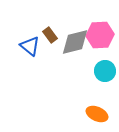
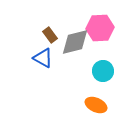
pink hexagon: moved 7 px up
blue triangle: moved 13 px right, 12 px down; rotated 10 degrees counterclockwise
cyan circle: moved 2 px left
orange ellipse: moved 1 px left, 9 px up
